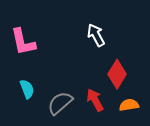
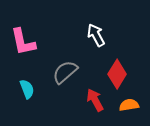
gray semicircle: moved 5 px right, 31 px up
